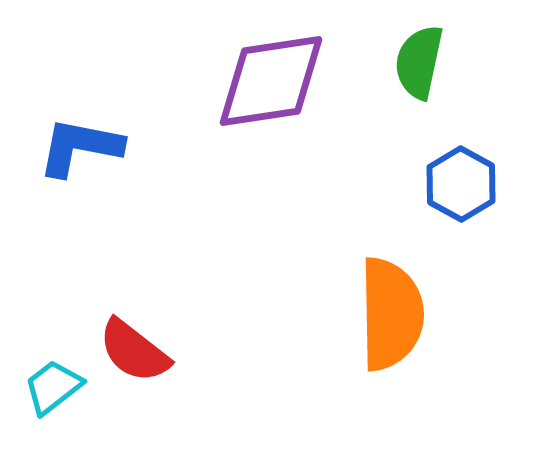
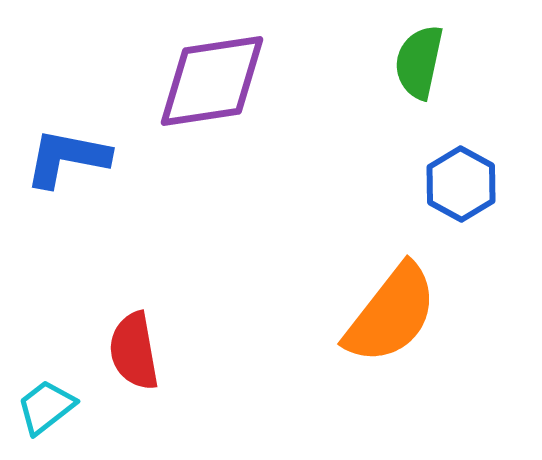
purple diamond: moved 59 px left
blue L-shape: moved 13 px left, 11 px down
orange semicircle: rotated 39 degrees clockwise
red semicircle: rotated 42 degrees clockwise
cyan trapezoid: moved 7 px left, 20 px down
